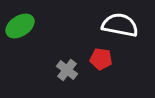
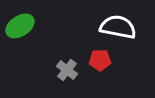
white semicircle: moved 2 px left, 2 px down
red pentagon: moved 1 px left, 1 px down; rotated 10 degrees counterclockwise
